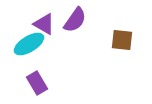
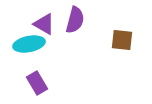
purple semicircle: rotated 20 degrees counterclockwise
cyan ellipse: rotated 20 degrees clockwise
